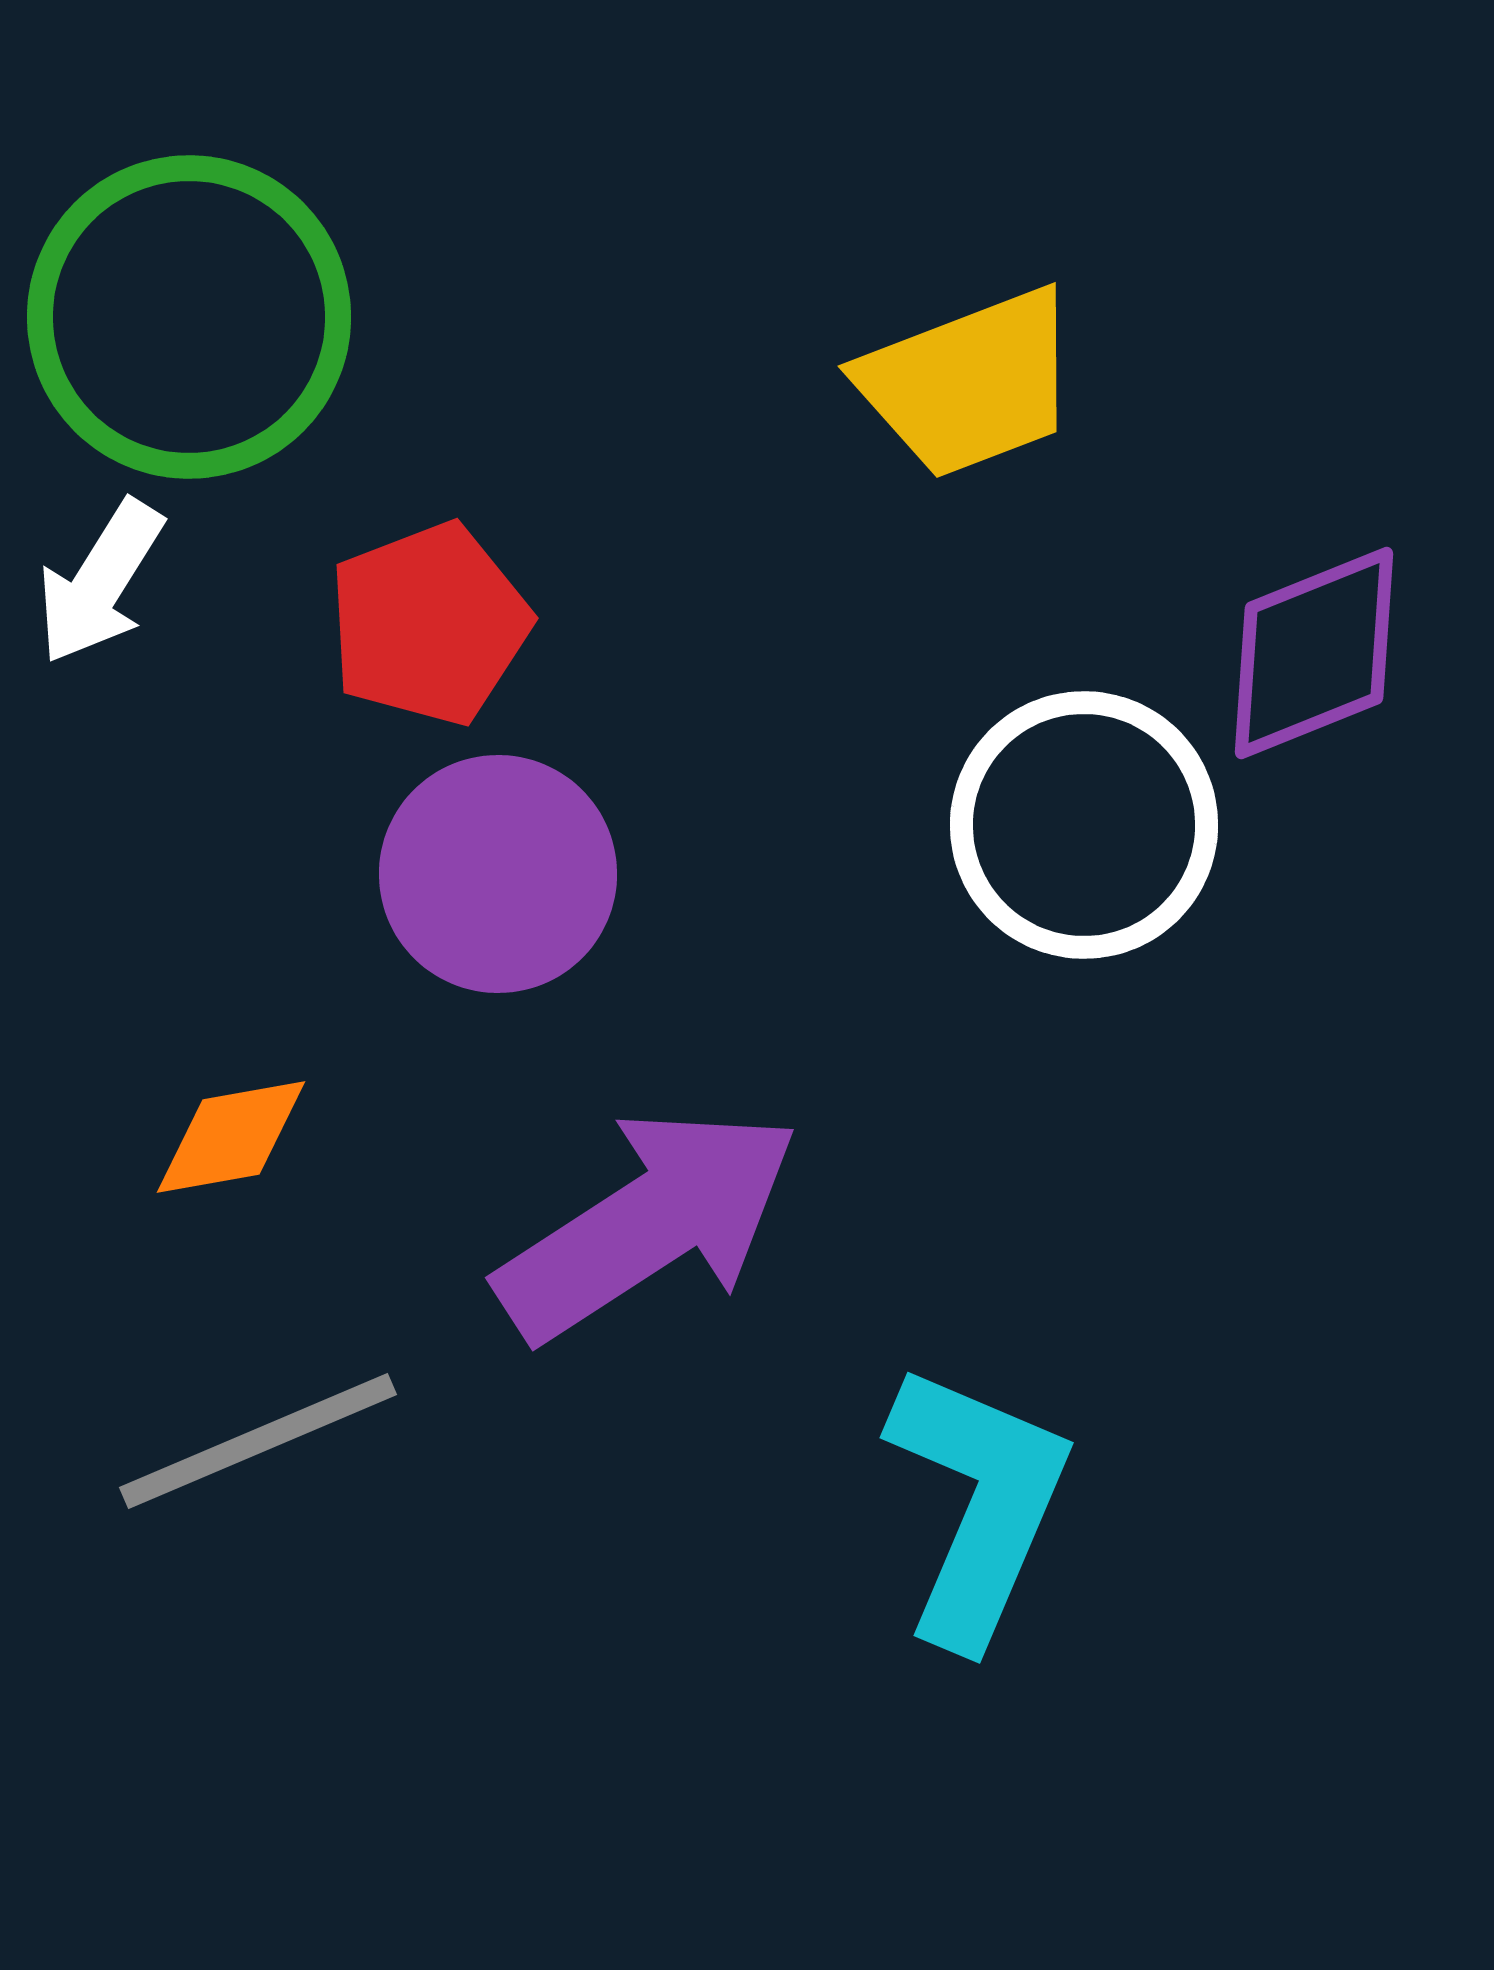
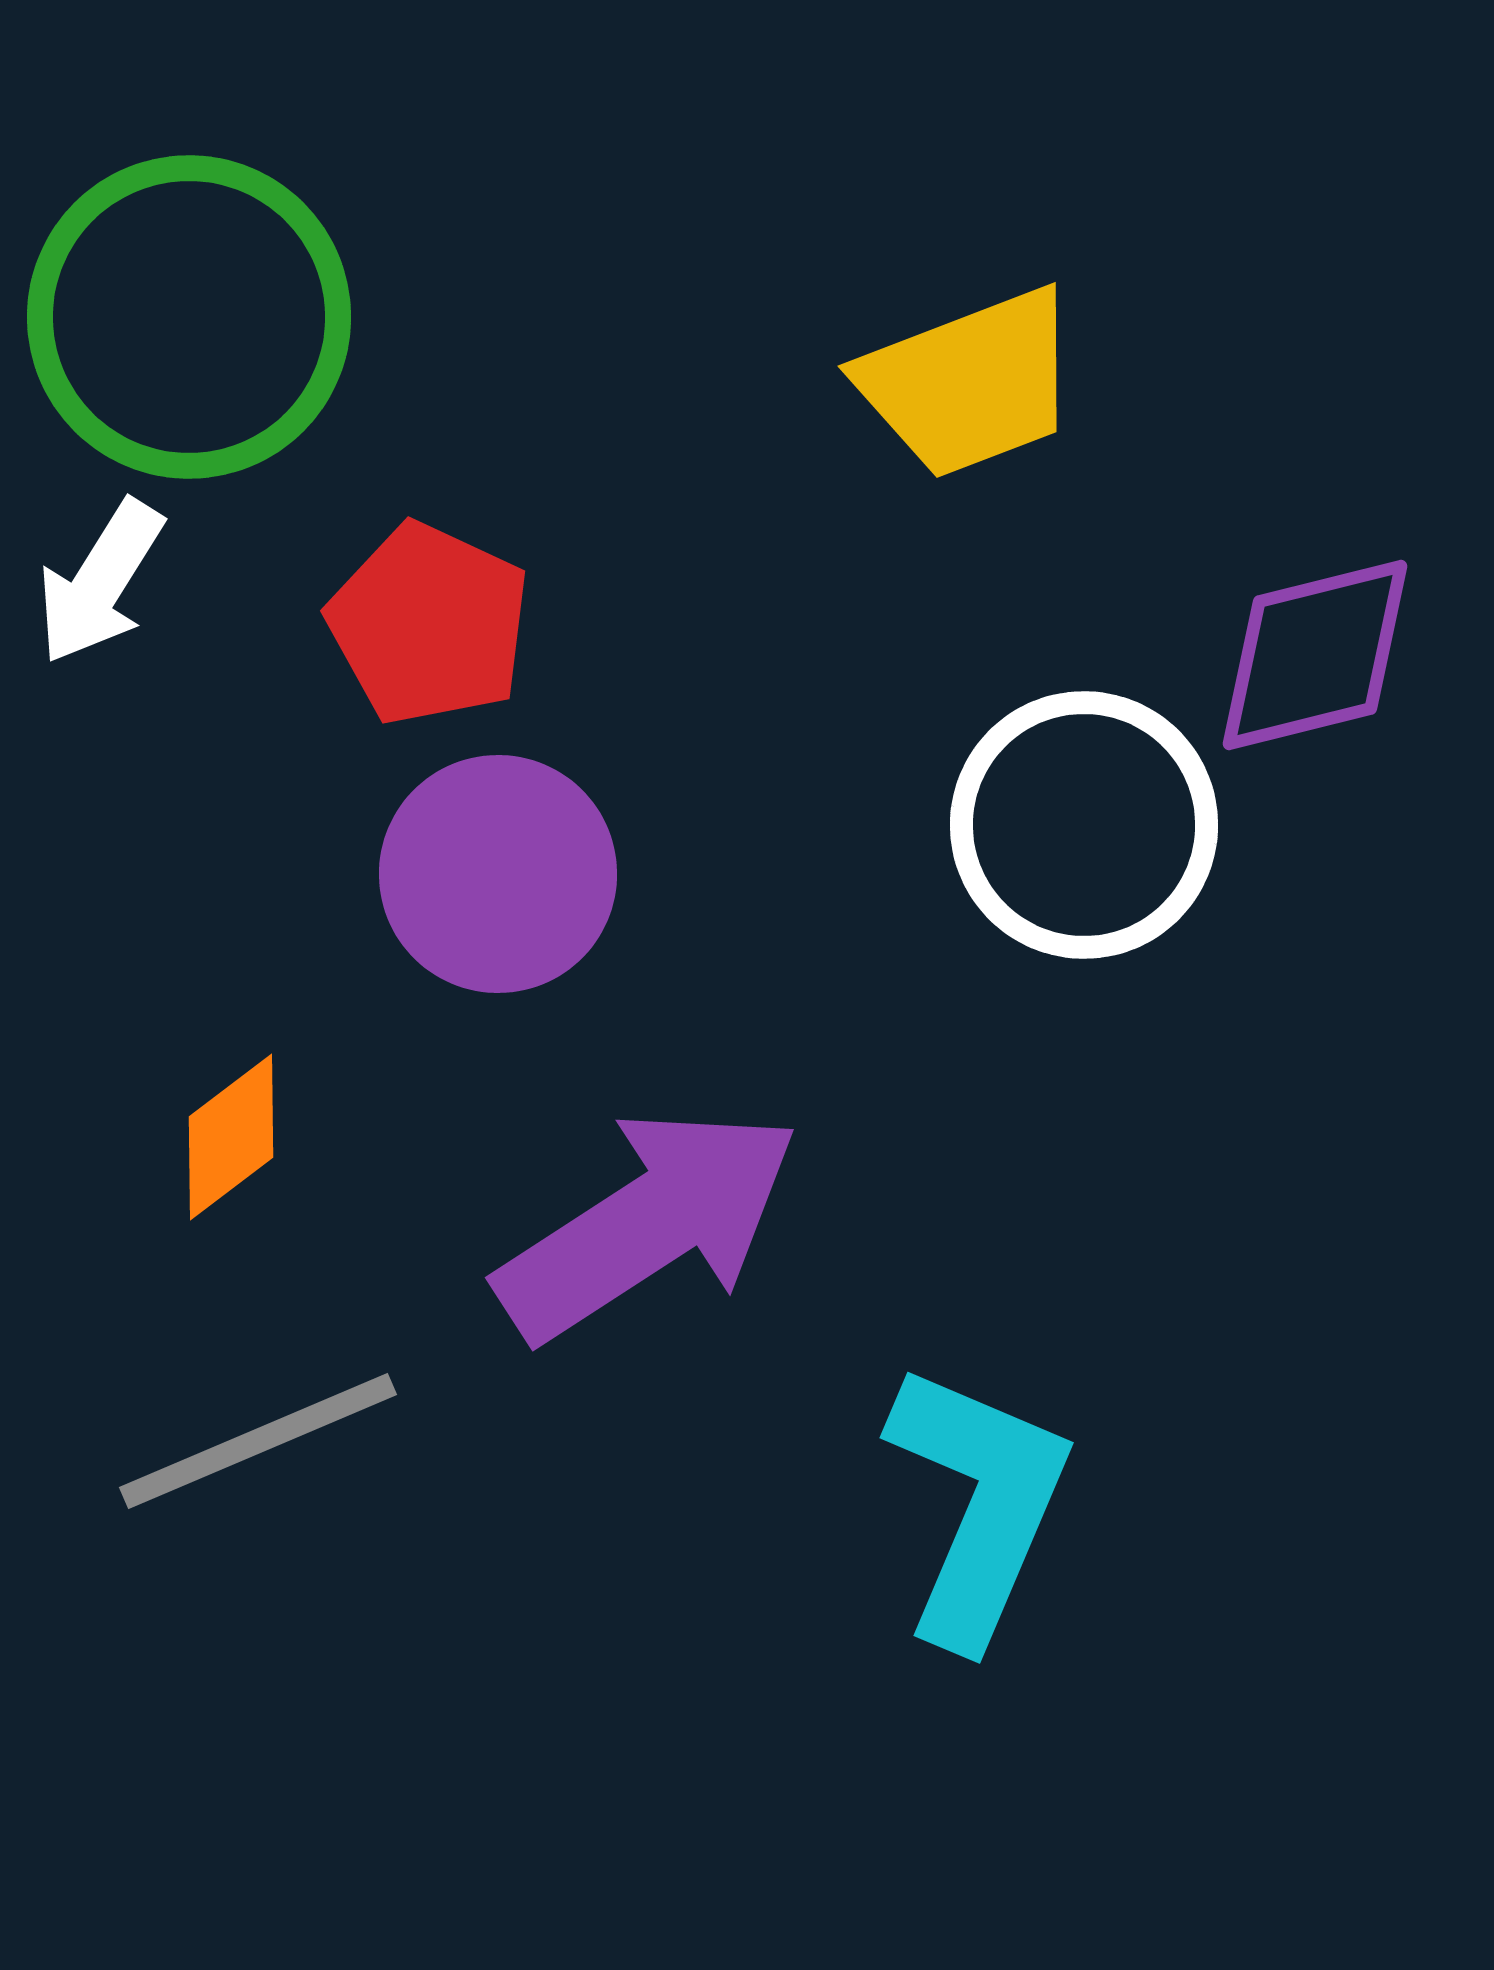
red pentagon: rotated 26 degrees counterclockwise
purple diamond: moved 1 px right, 2 px down; rotated 8 degrees clockwise
orange diamond: rotated 27 degrees counterclockwise
